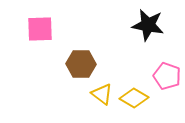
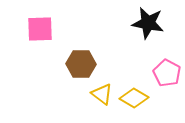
black star: moved 2 px up
pink pentagon: moved 3 px up; rotated 8 degrees clockwise
